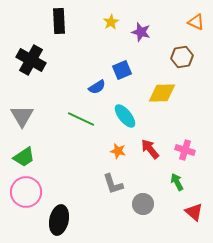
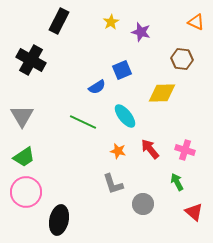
black rectangle: rotated 30 degrees clockwise
brown hexagon: moved 2 px down; rotated 15 degrees clockwise
green line: moved 2 px right, 3 px down
